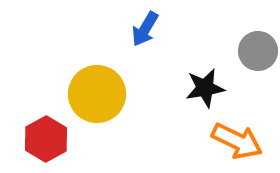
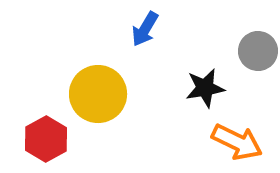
yellow circle: moved 1 px right
orange arrow: moved 1 px down
